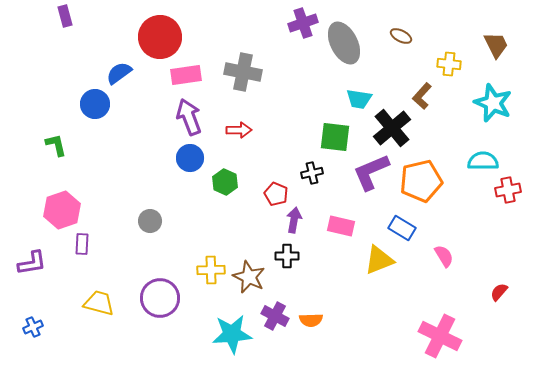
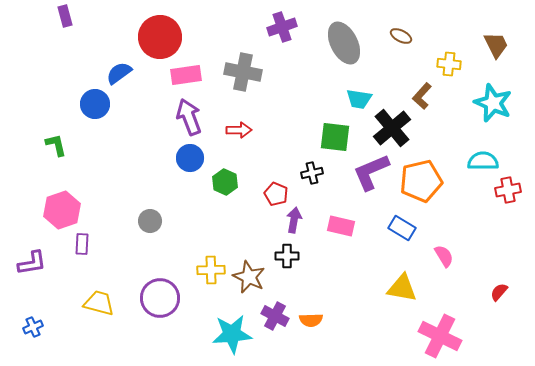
purple cross at (303, 23): moved 21 px left, 4 px down
yellow triangle at (379, 260): moved 23 px right, 28 px down; rotated 32 degrees clockwise
